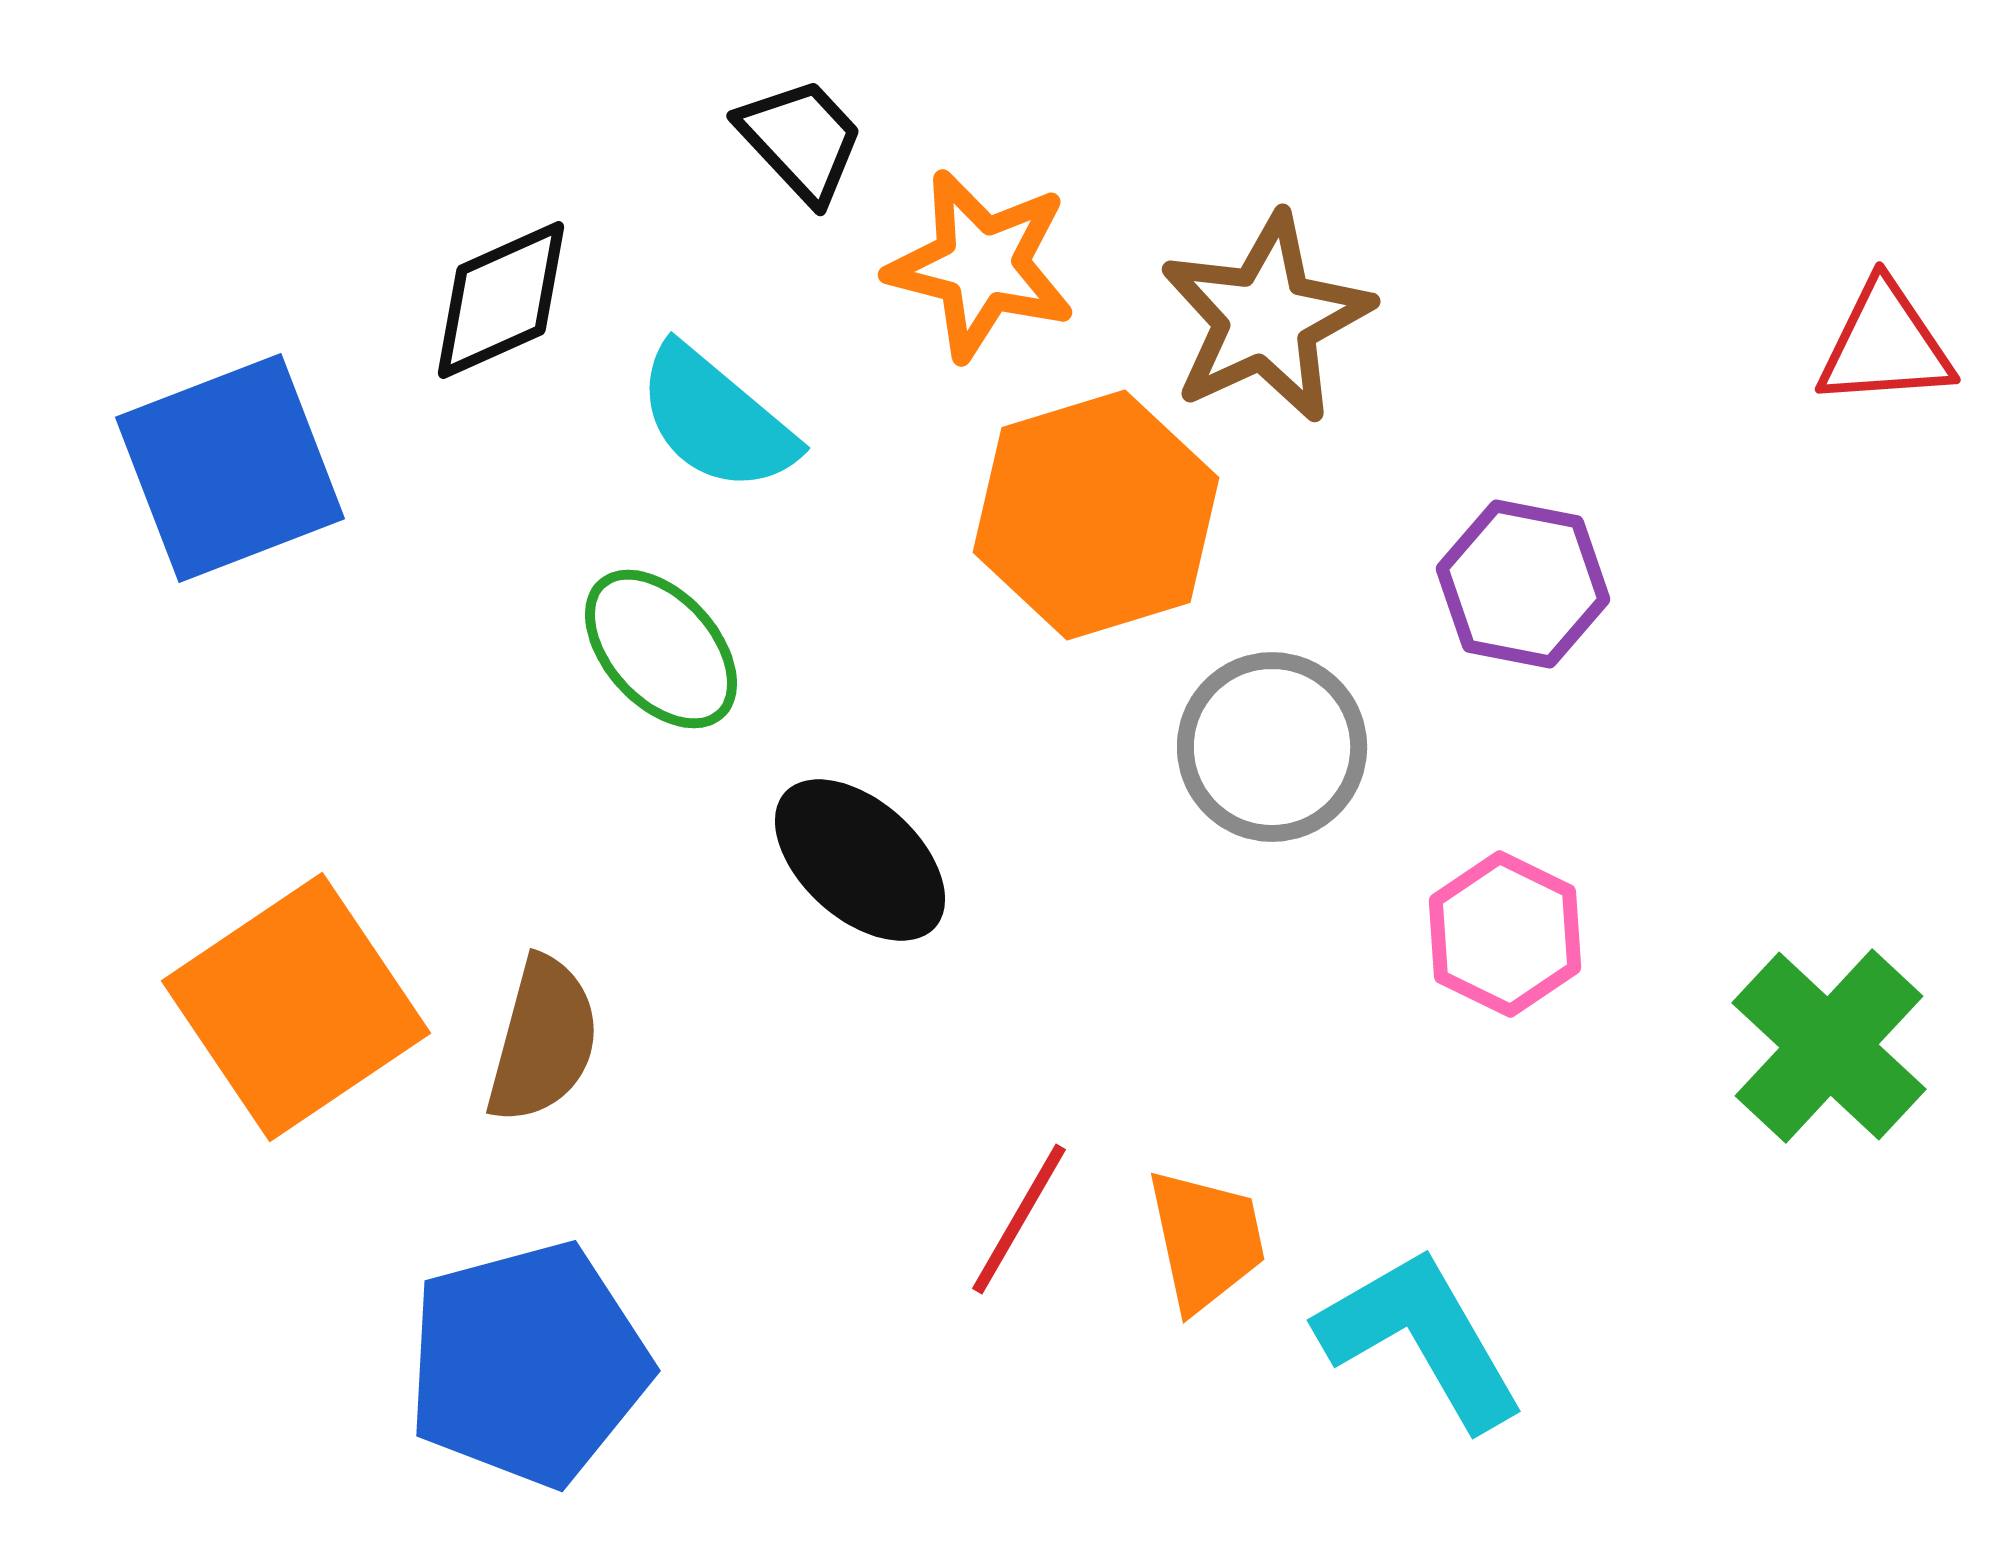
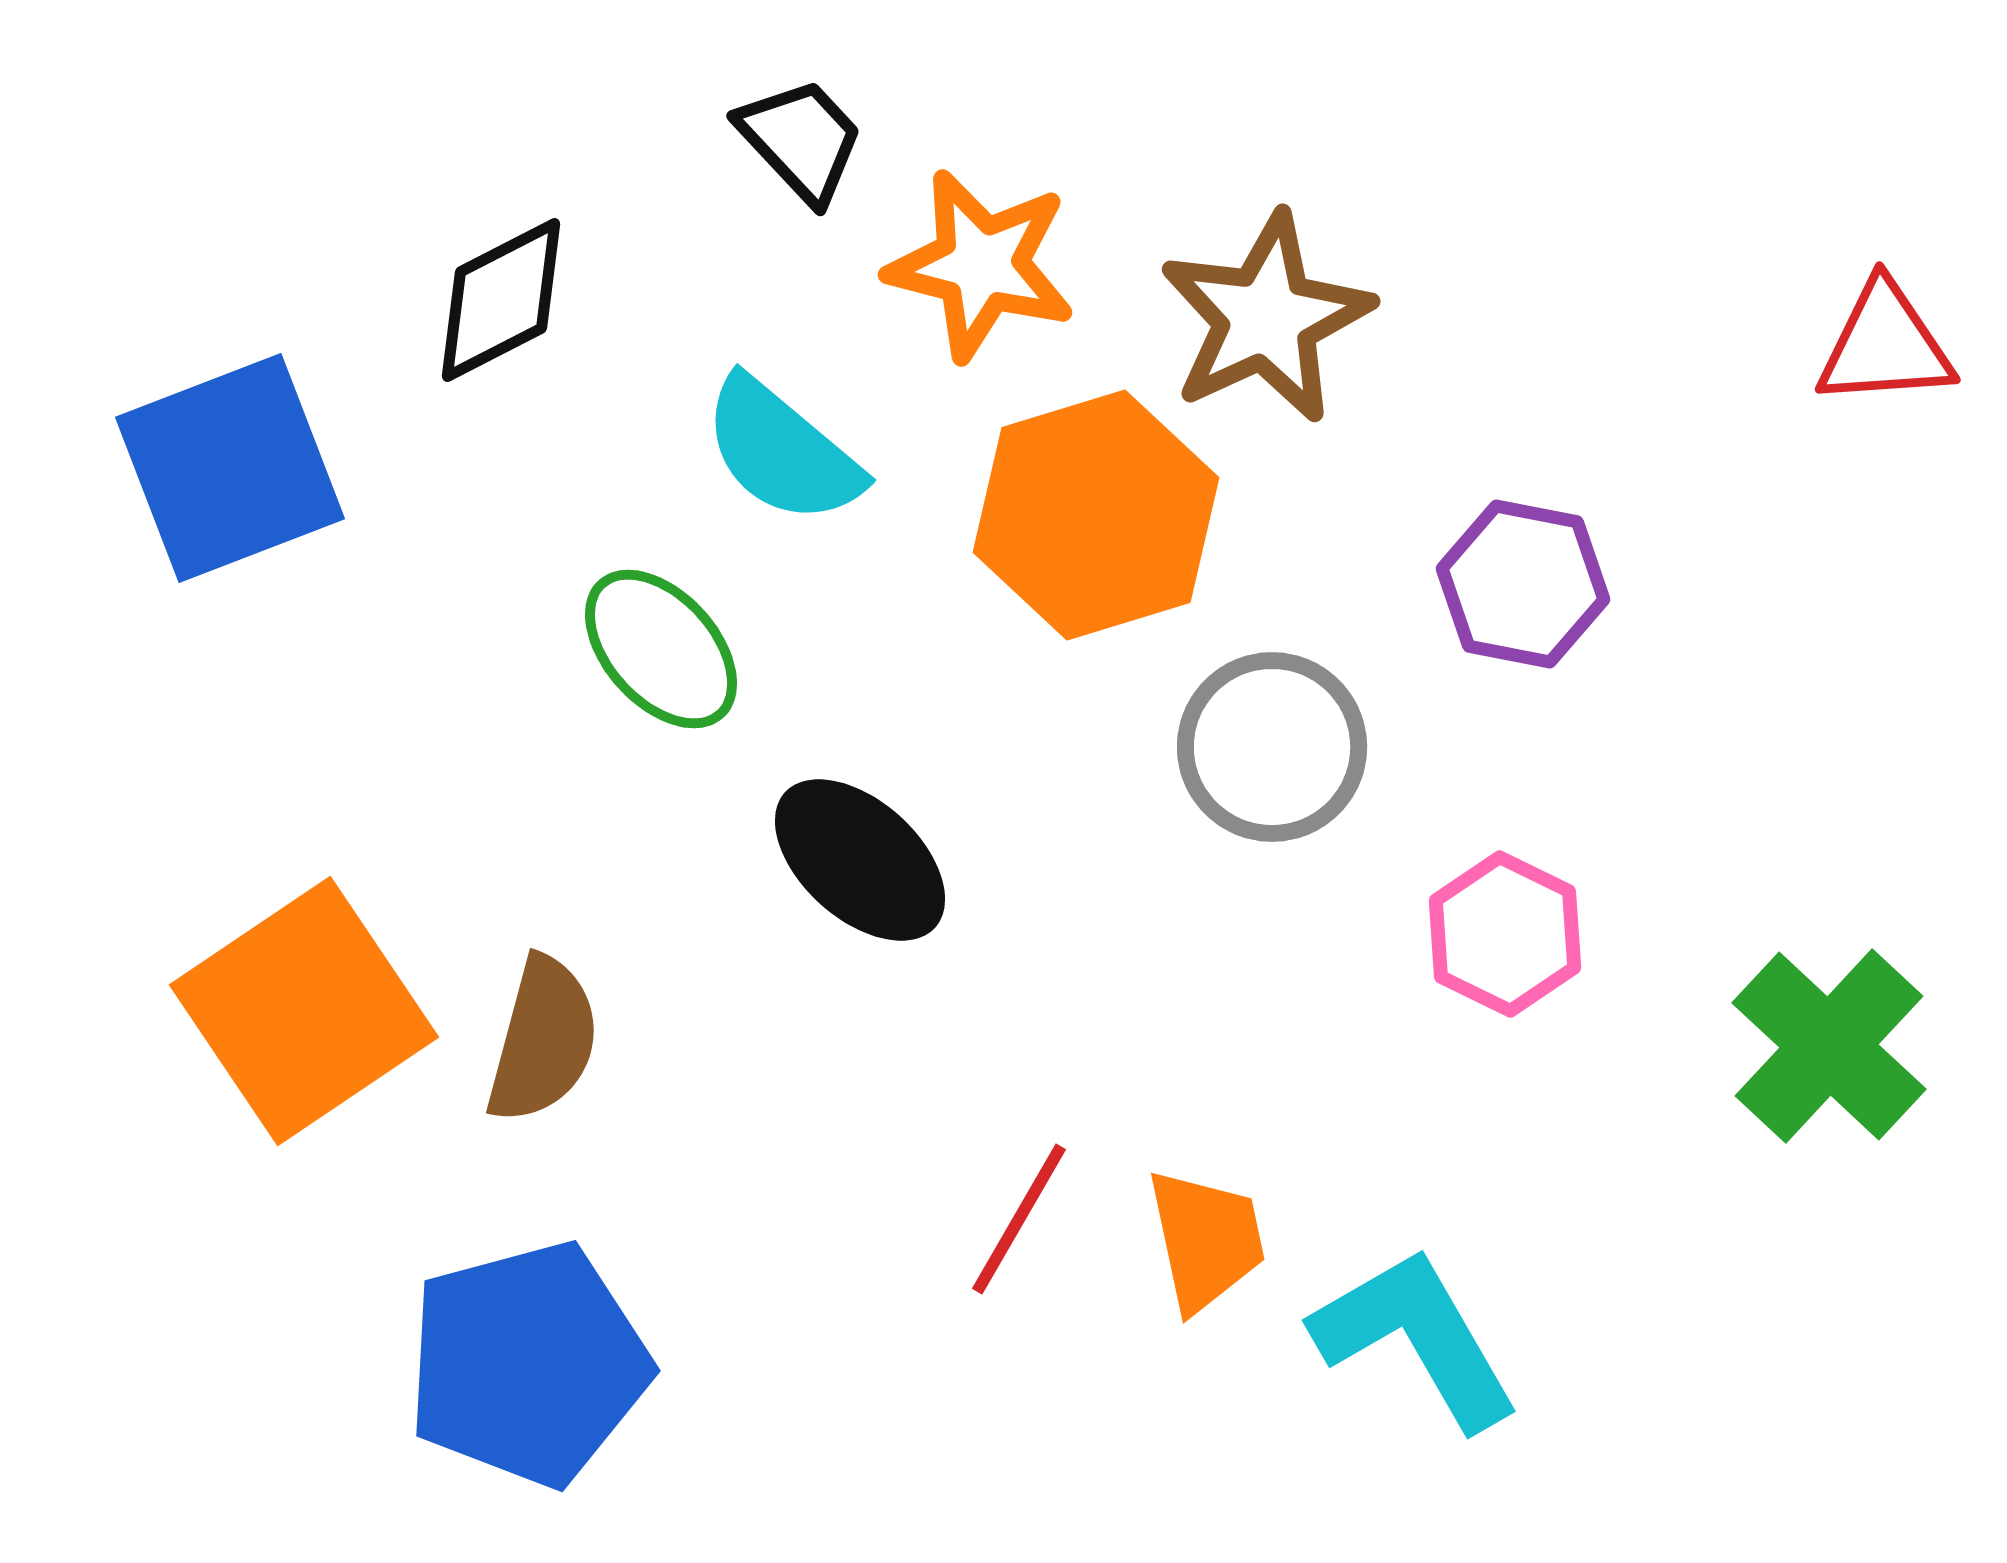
black diamond: rotated 3 degrees counterclockwise
cyan semicircle: moved 66 px right, 32 px down
orange square: moved 8 px right, 4 px down
cyan L-shape: moved 5 px left
